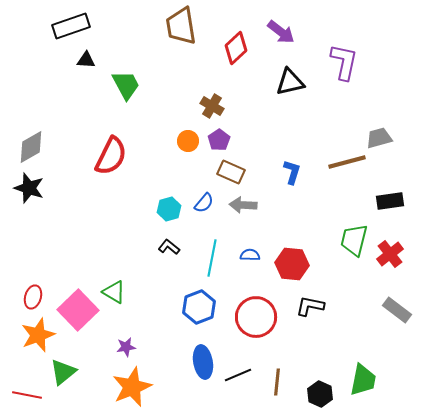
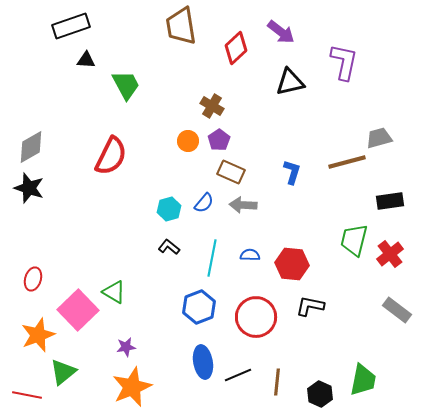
red ellipse at (33, 297): moved 18 px up
